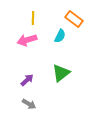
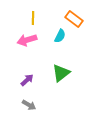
gray arrow: moved 1 px down
